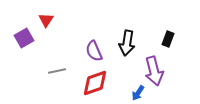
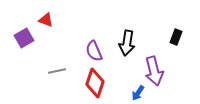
red triangle: rotated 42 degrees counterclockwise
black rectangle: moved 8 px right, 2 px up
red diamond: rotated 52 degrees counterclockwise
